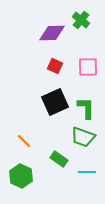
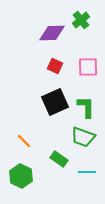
green cross: rotated 12 degrees clockwise
green L-shape: moved 1 px up
